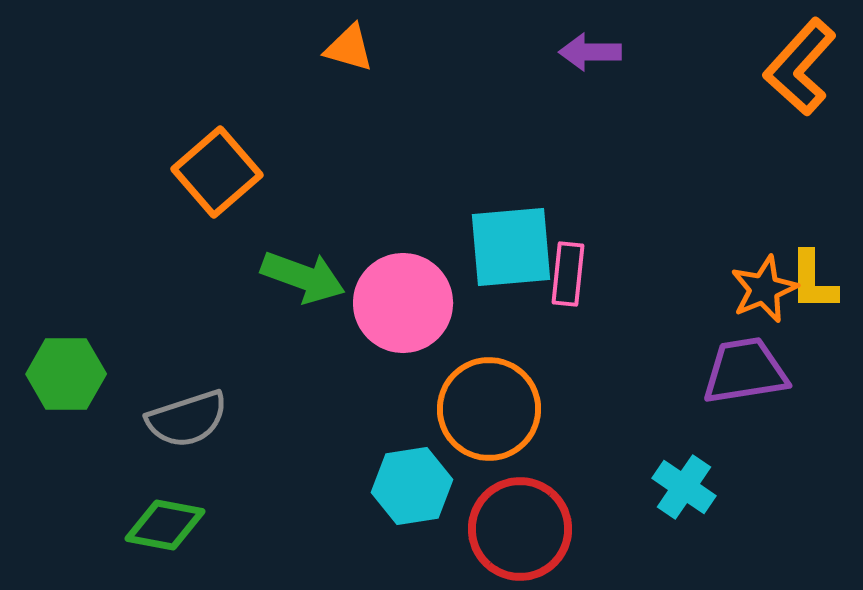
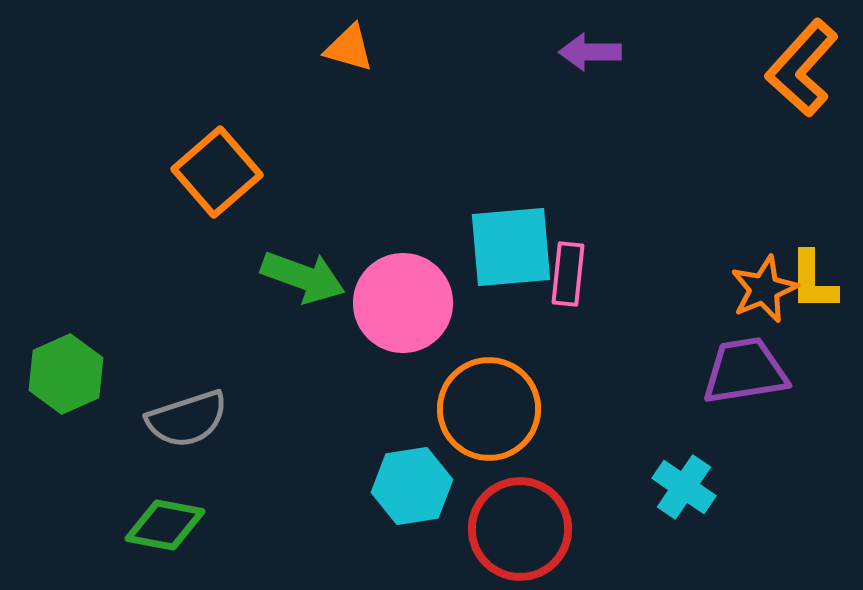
orange L-shape: moved 2 px right, 1 px down
green hexagon: rotated 24 degrees counterclockwise
